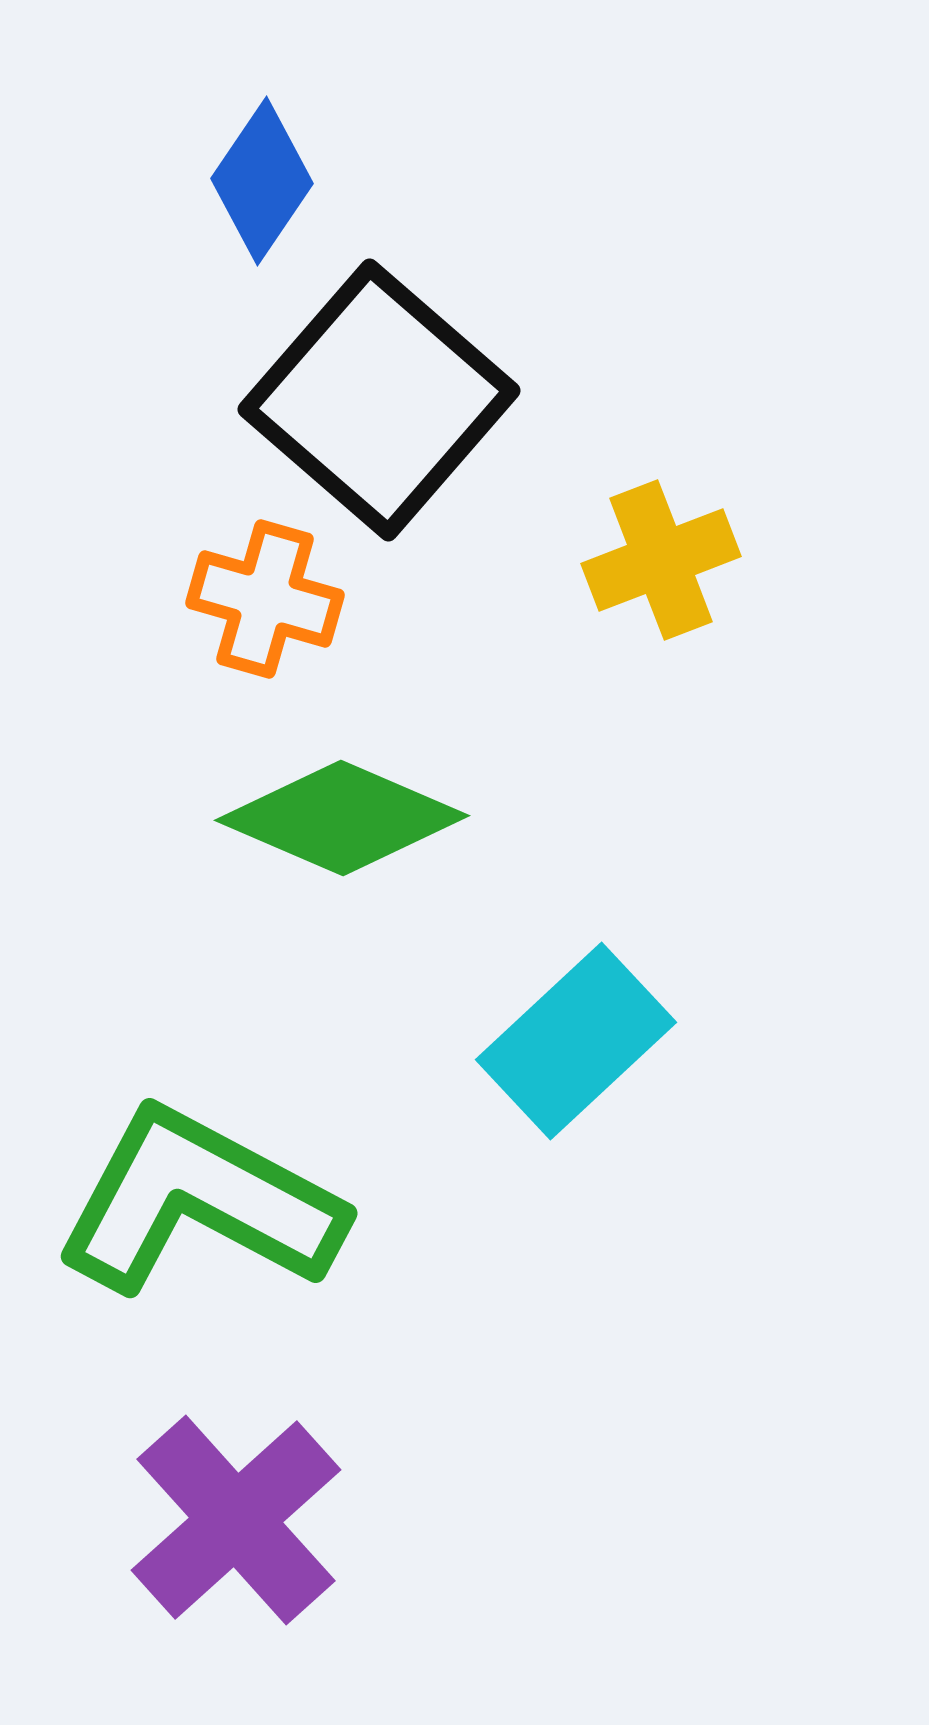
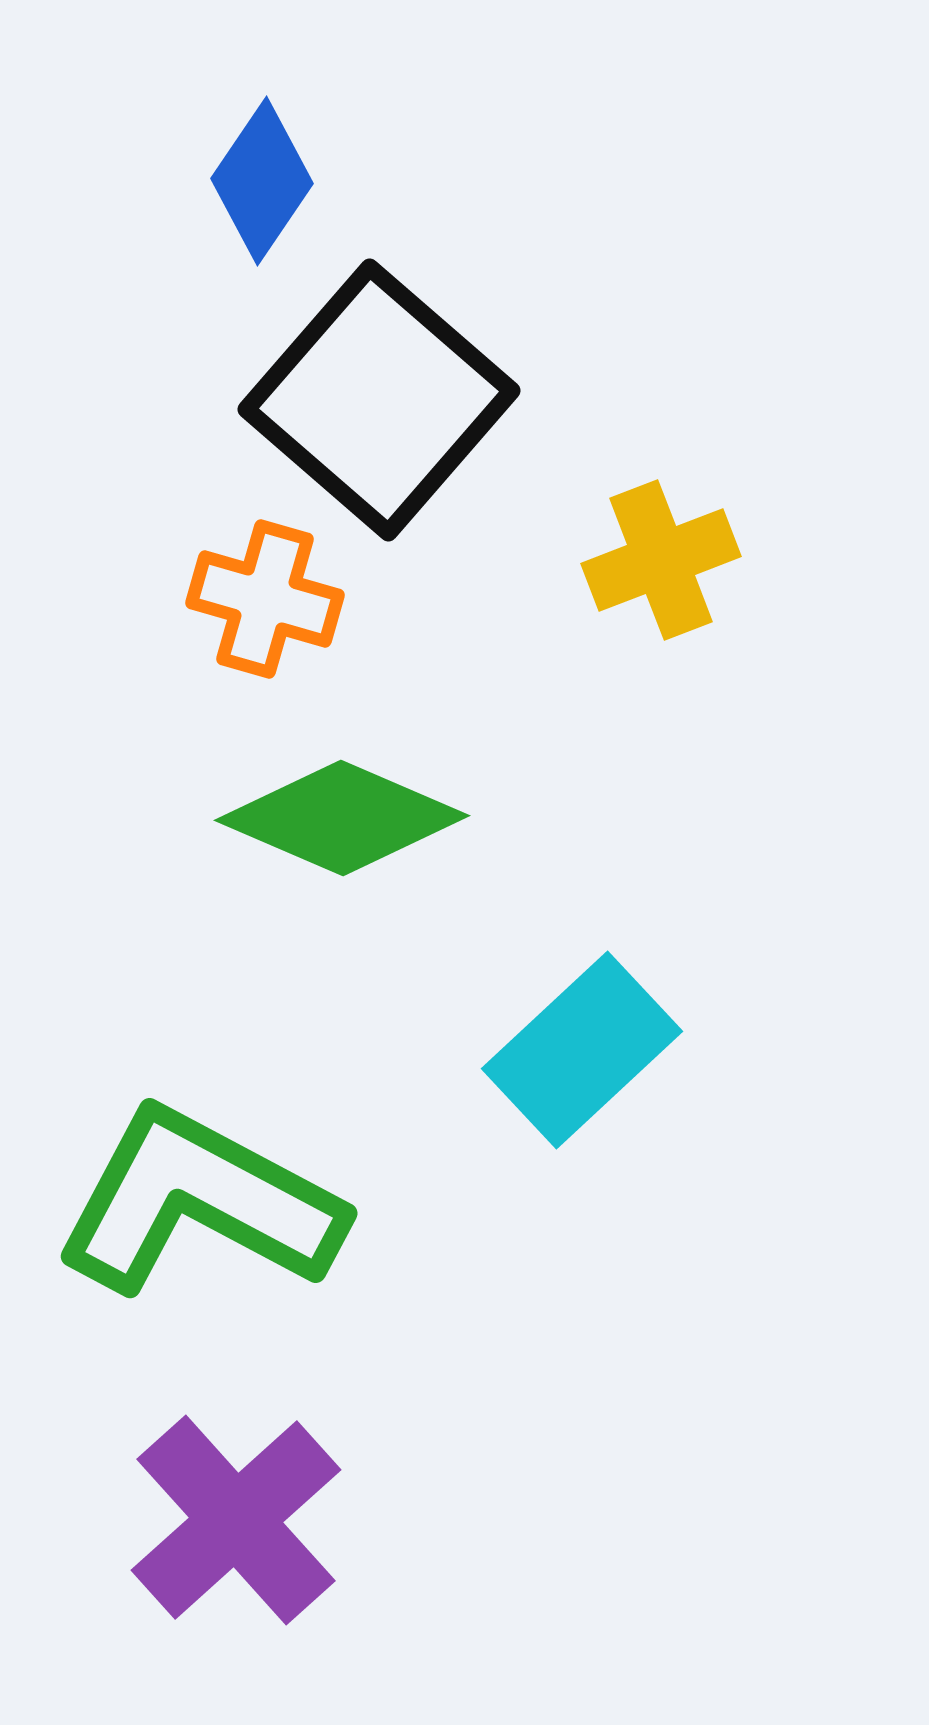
cyan rectangle: moved 6 px right, 9 px down
